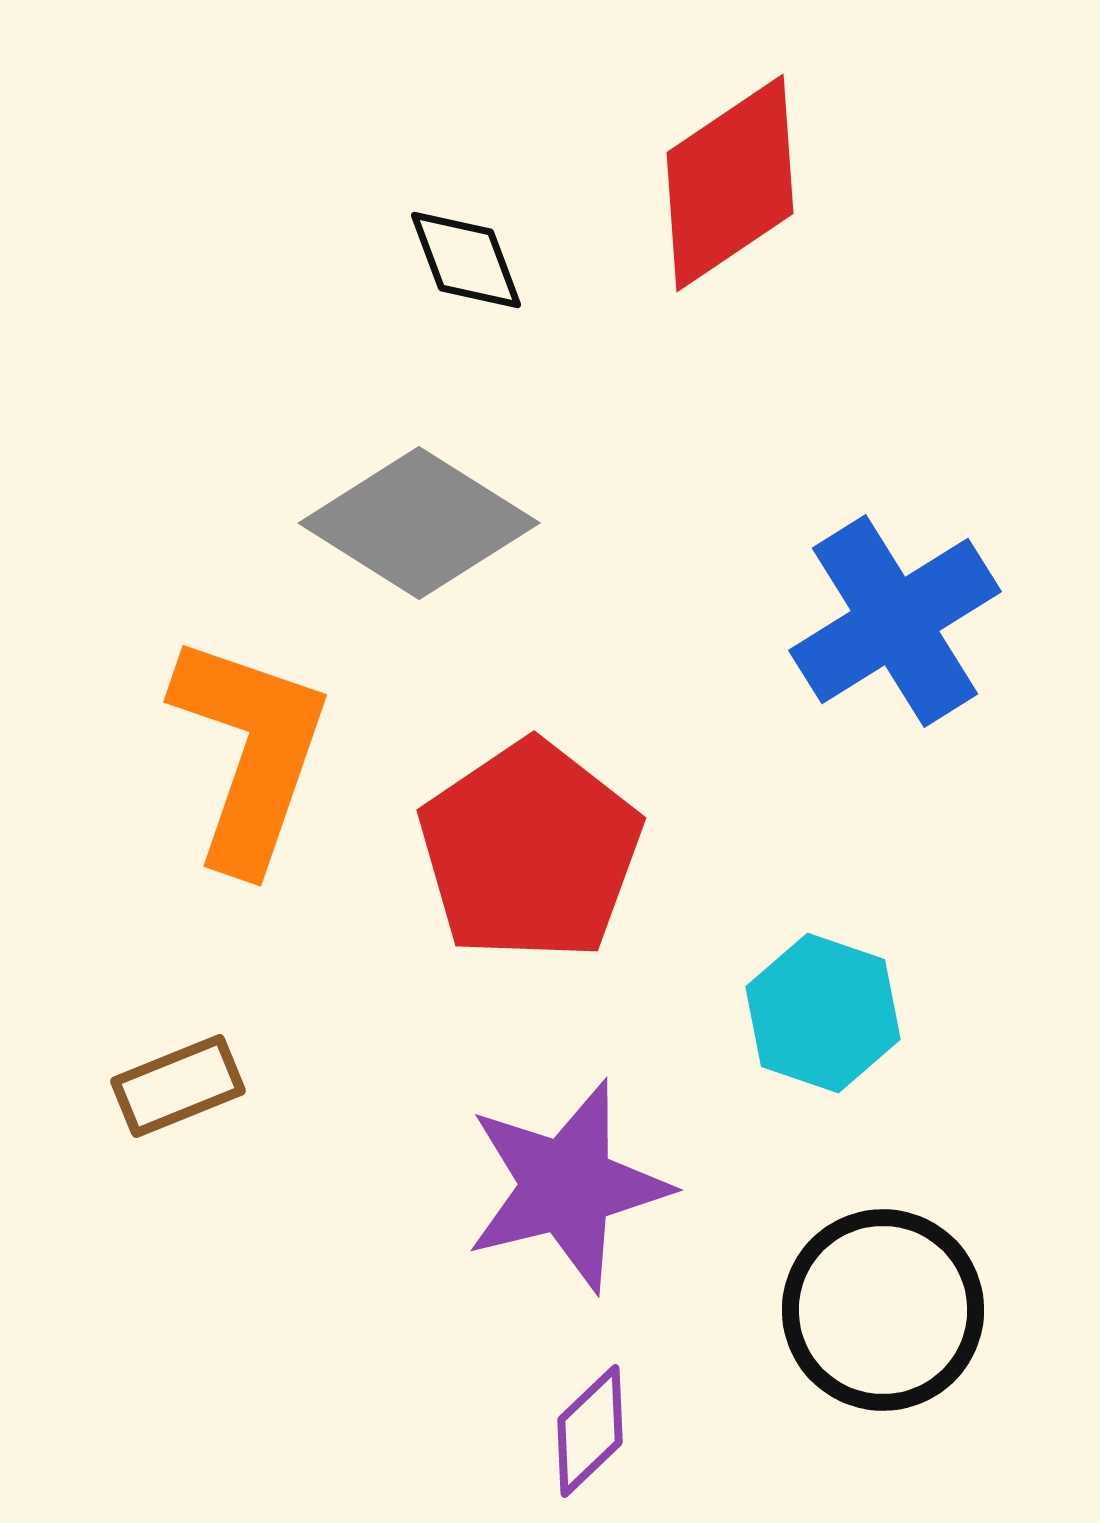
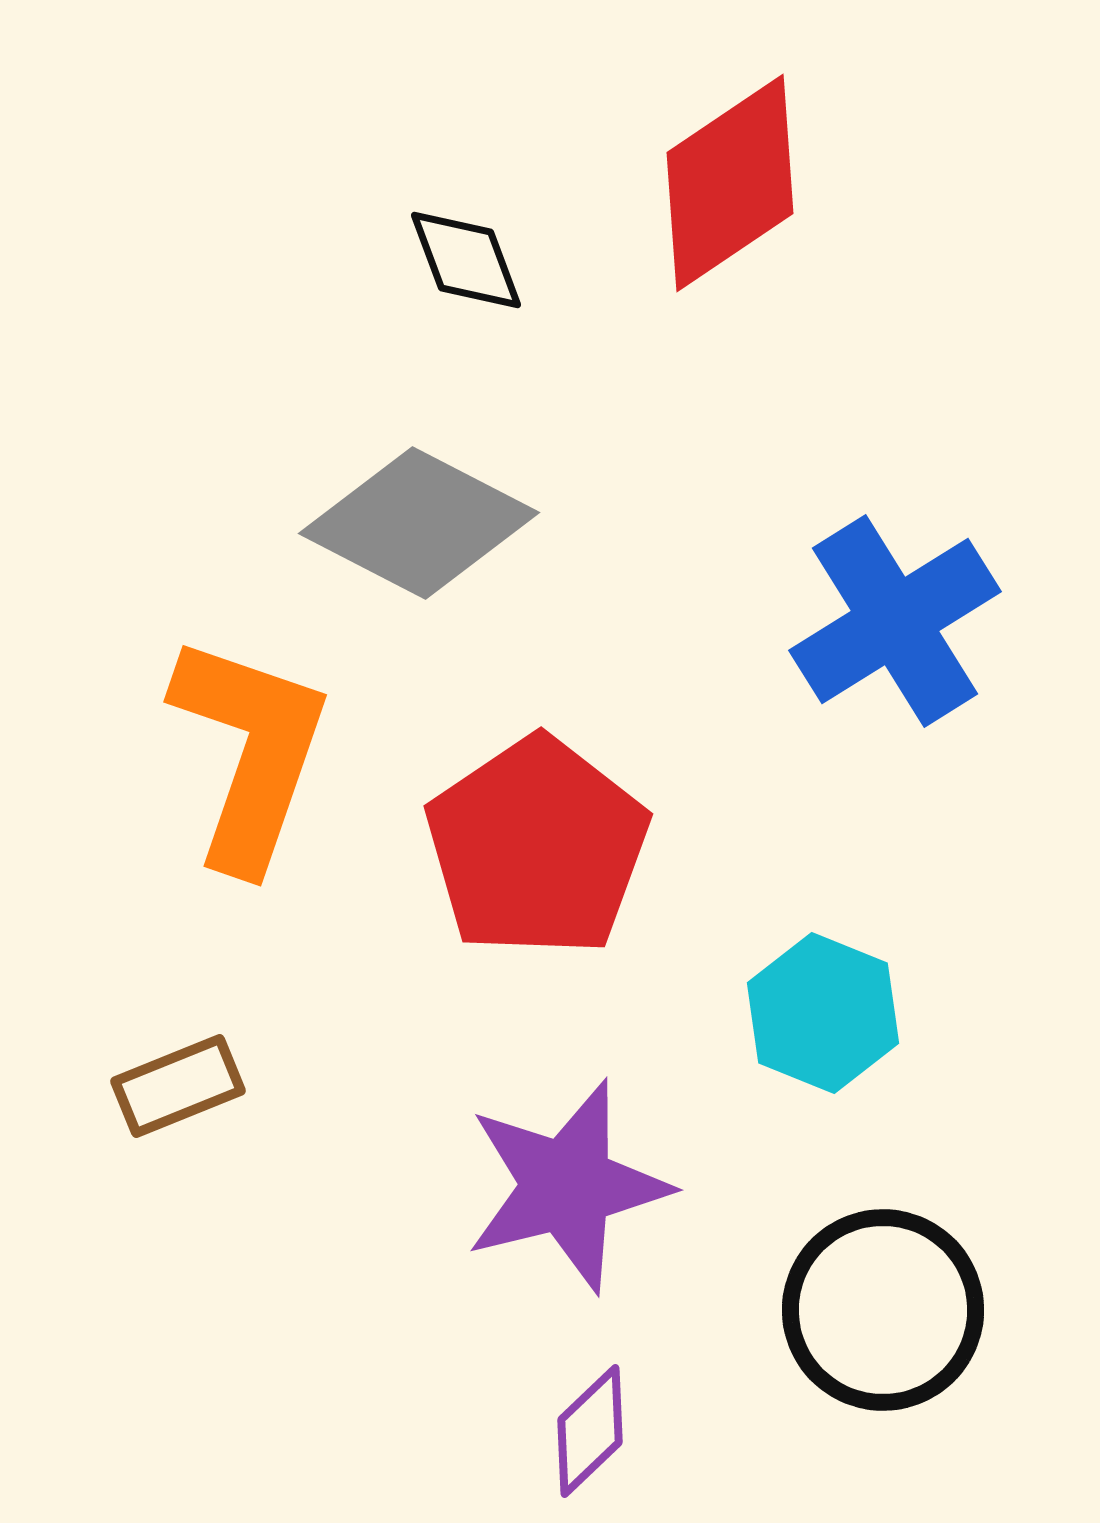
gray diamond: rotated 5 degrees counterclockwise
red pentagon: moved 7 px right, 4 px up
cyan hexagon: rotated 3 degrees clockwise
